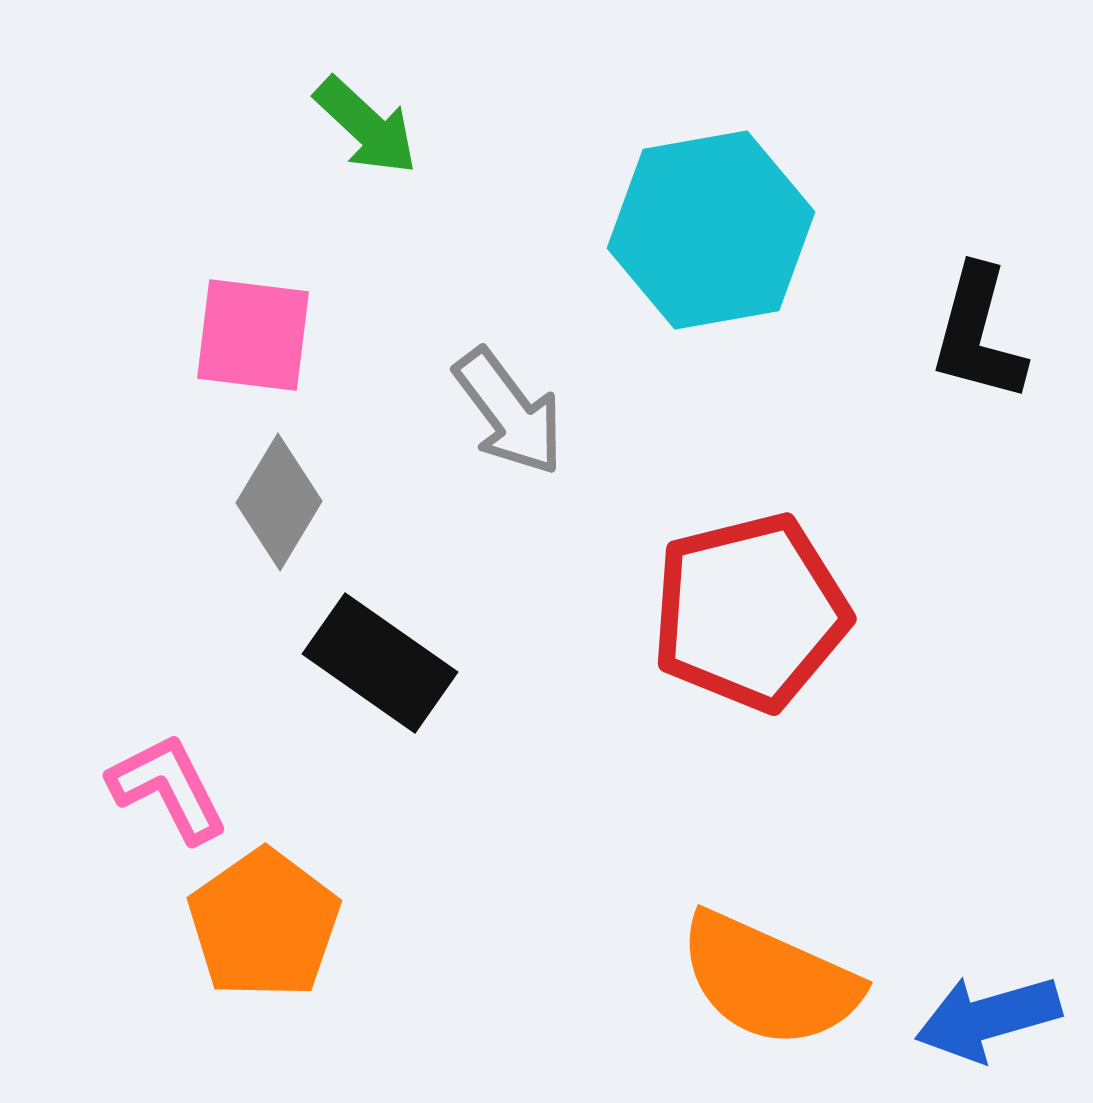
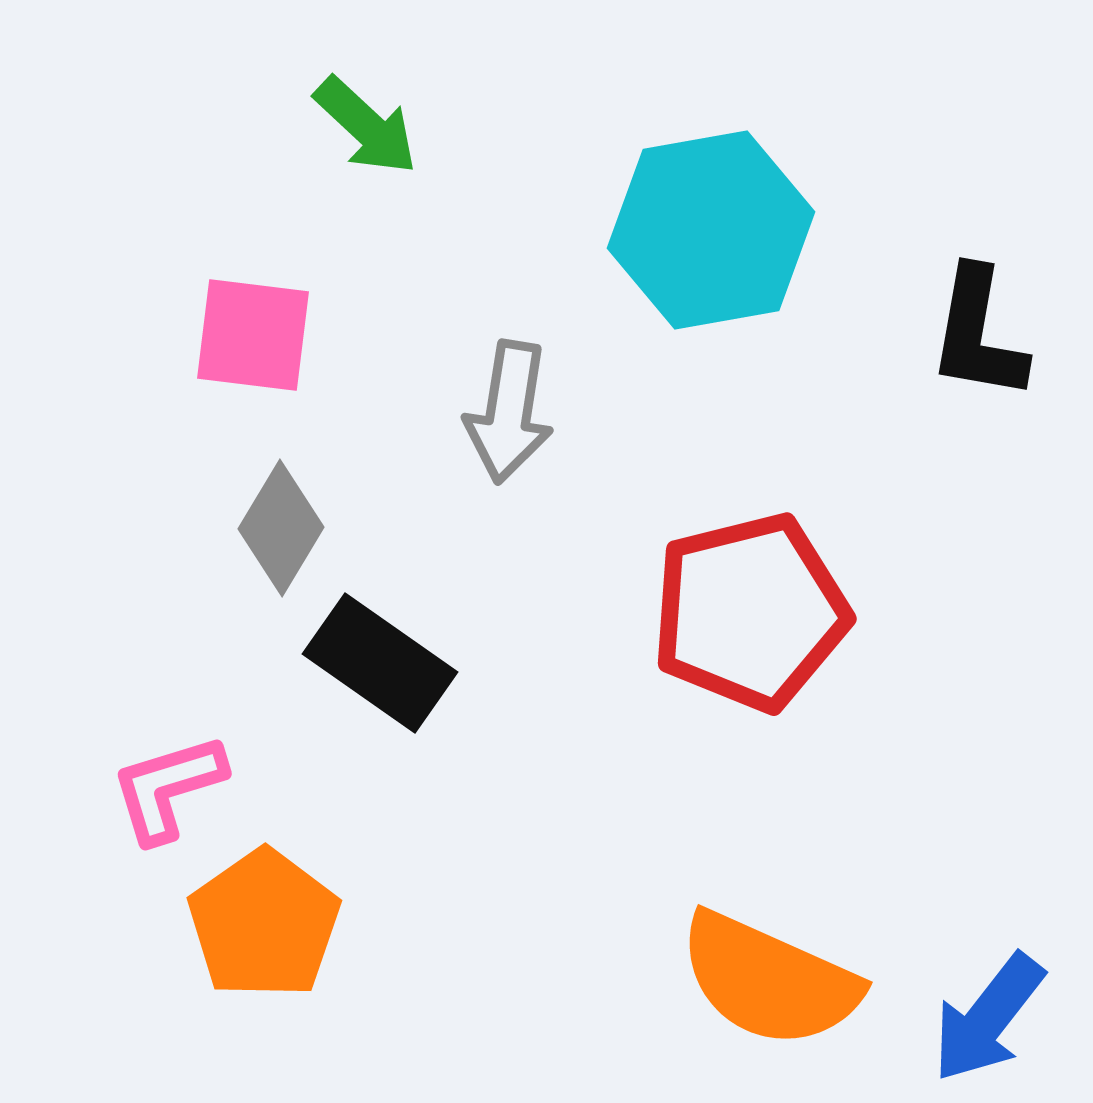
black L-shape: rotated 5 degrees counterclockwise
gray arrow: rotated 46 degrees clockwise
gray diamond: moved 2 px right, 26 px down
pink L-shape: rotated 80 degrees counterclockwise
blue arrow: rotated 36 degrees counterclockwise
